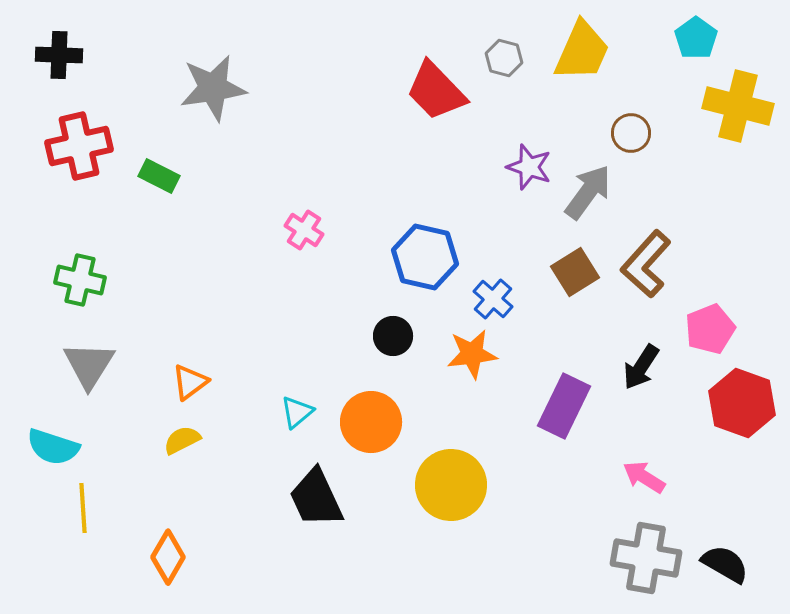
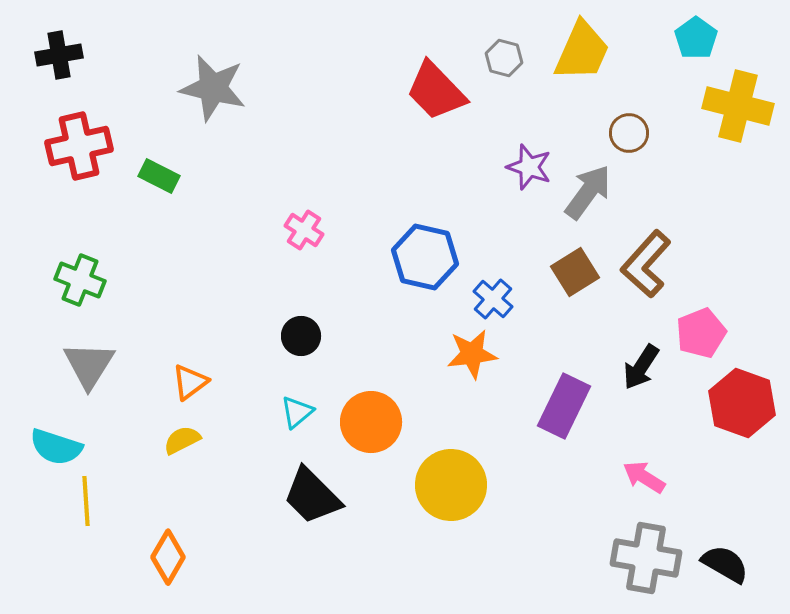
black cross: rotated 12 degrees counterclockwise
gray star: rotated 22 degrees clockwise
brown circle: moved 2 px left
green cross: rotated 9 degrees clockwise
pink pentagon: moved 9 px left, 4 px down
black circle: moved 92 px left
cyan semicircle: moved 3 px right
black trapezoid: moved 4 px left, 2 px up; rotated 20 degrees counterclockwise
yellow line: moved 3 px right, 7 px up
